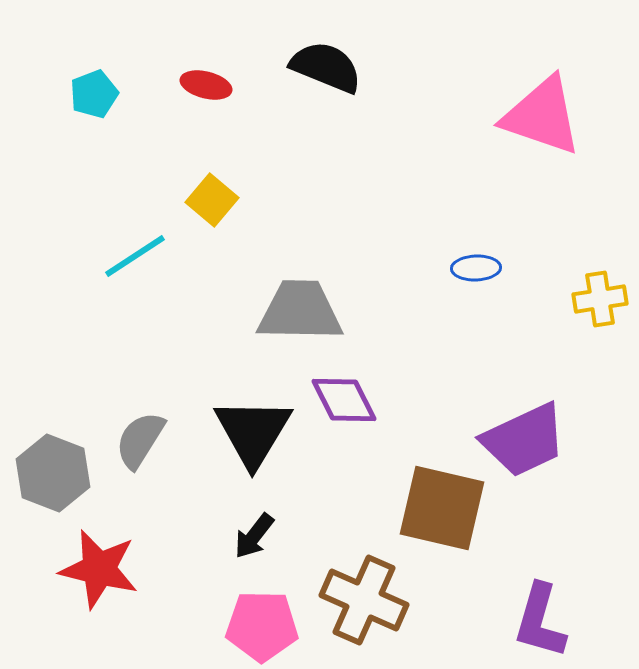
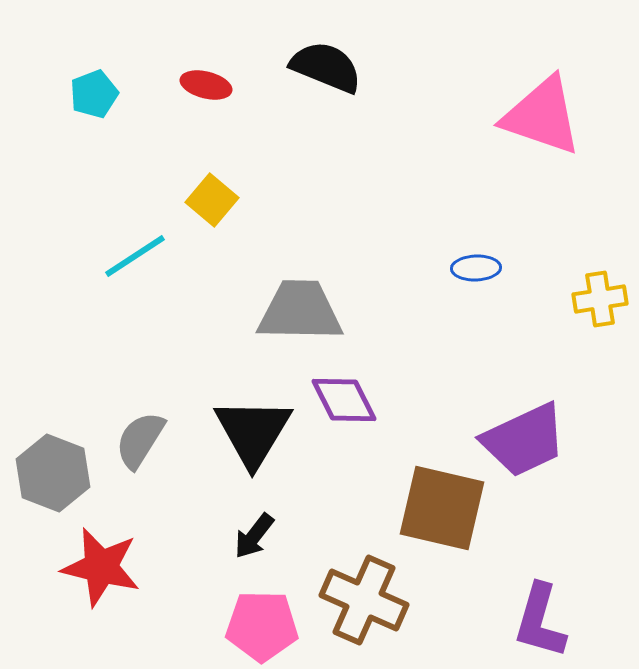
red star: moved 2 px right, 2 px up
